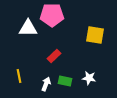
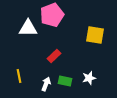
pink pentagon: rotated 20 degrees counterclockwise
white star: rotated 24 degrees counterclockwise
